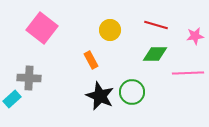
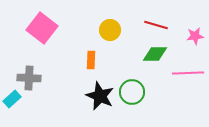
orange rectangle: rotated 30 degrees clockwise
